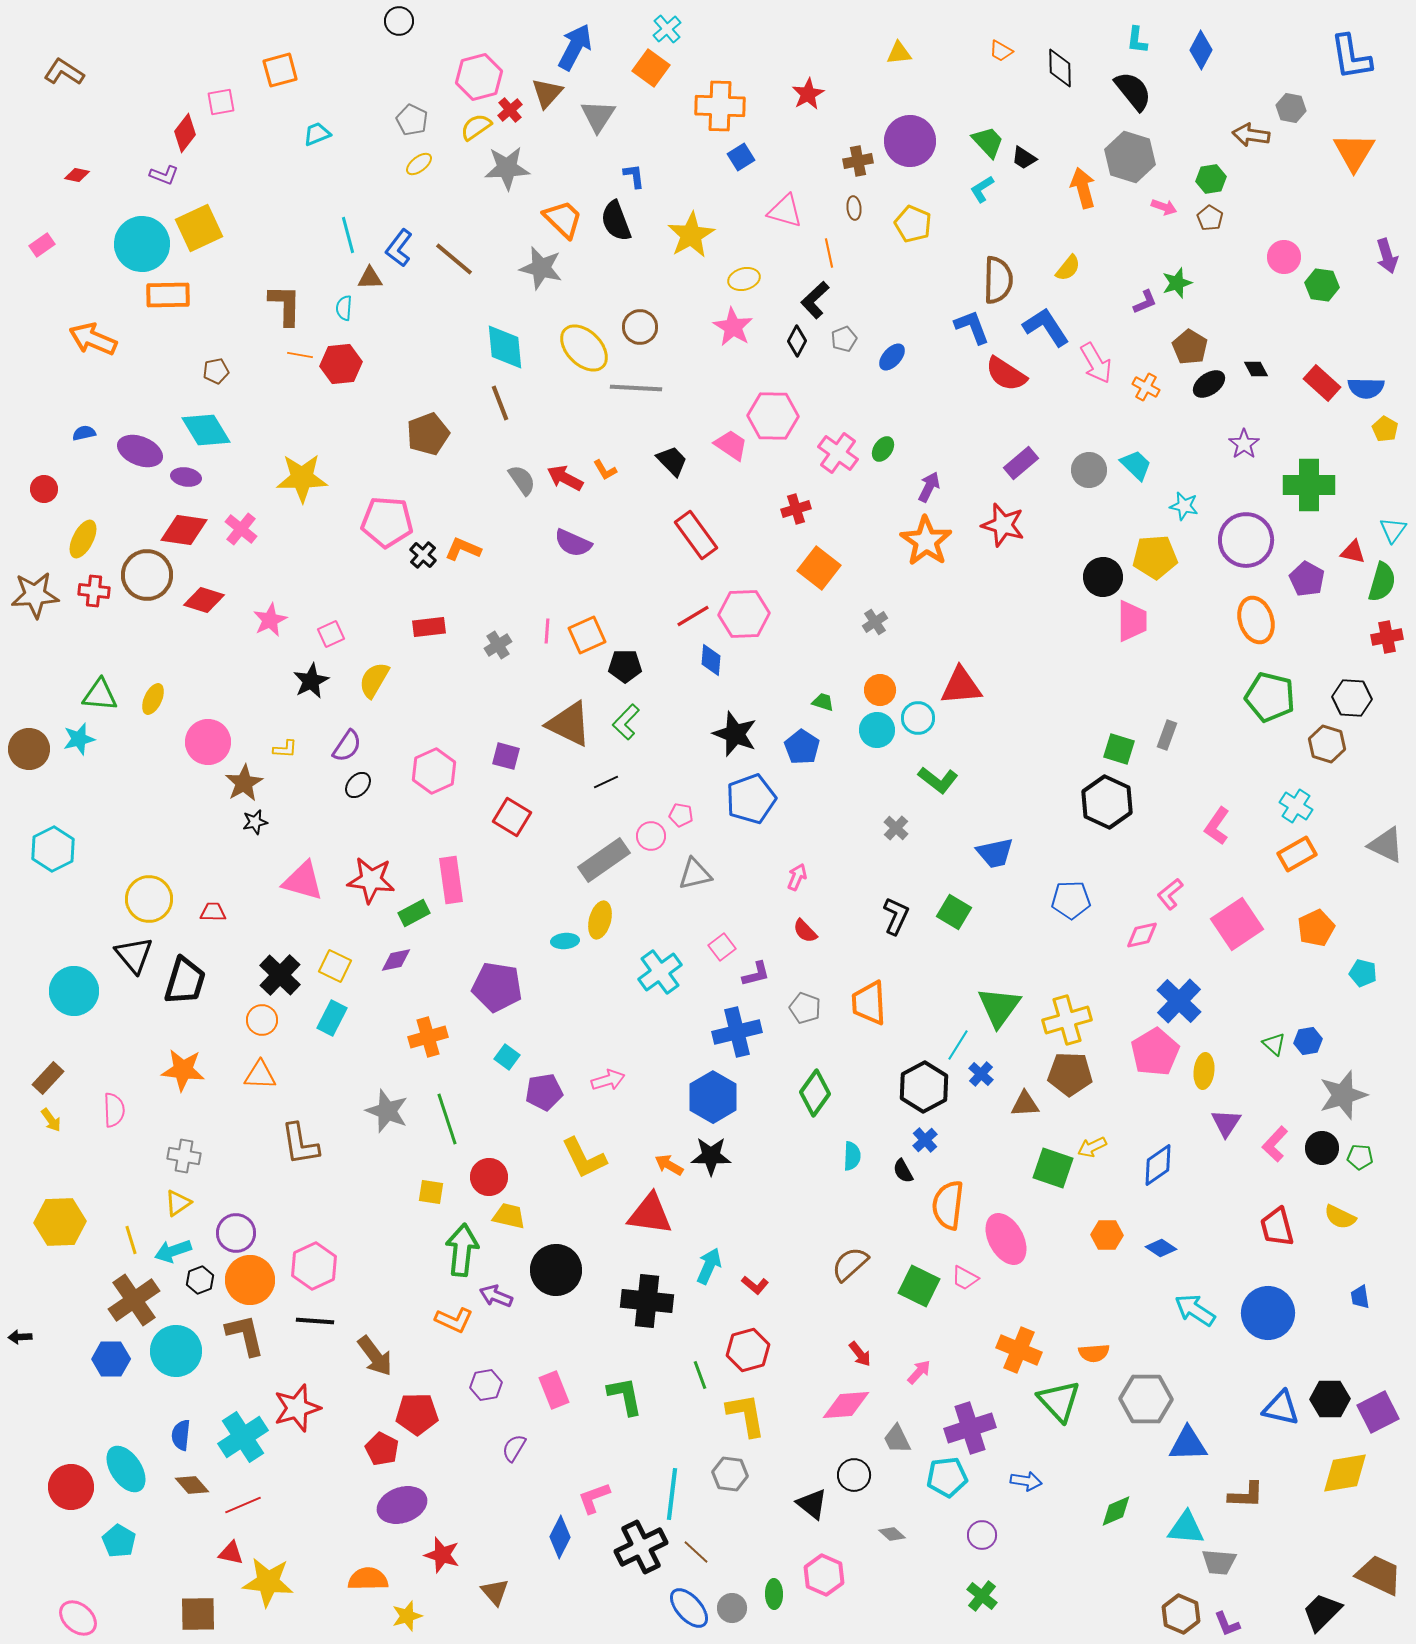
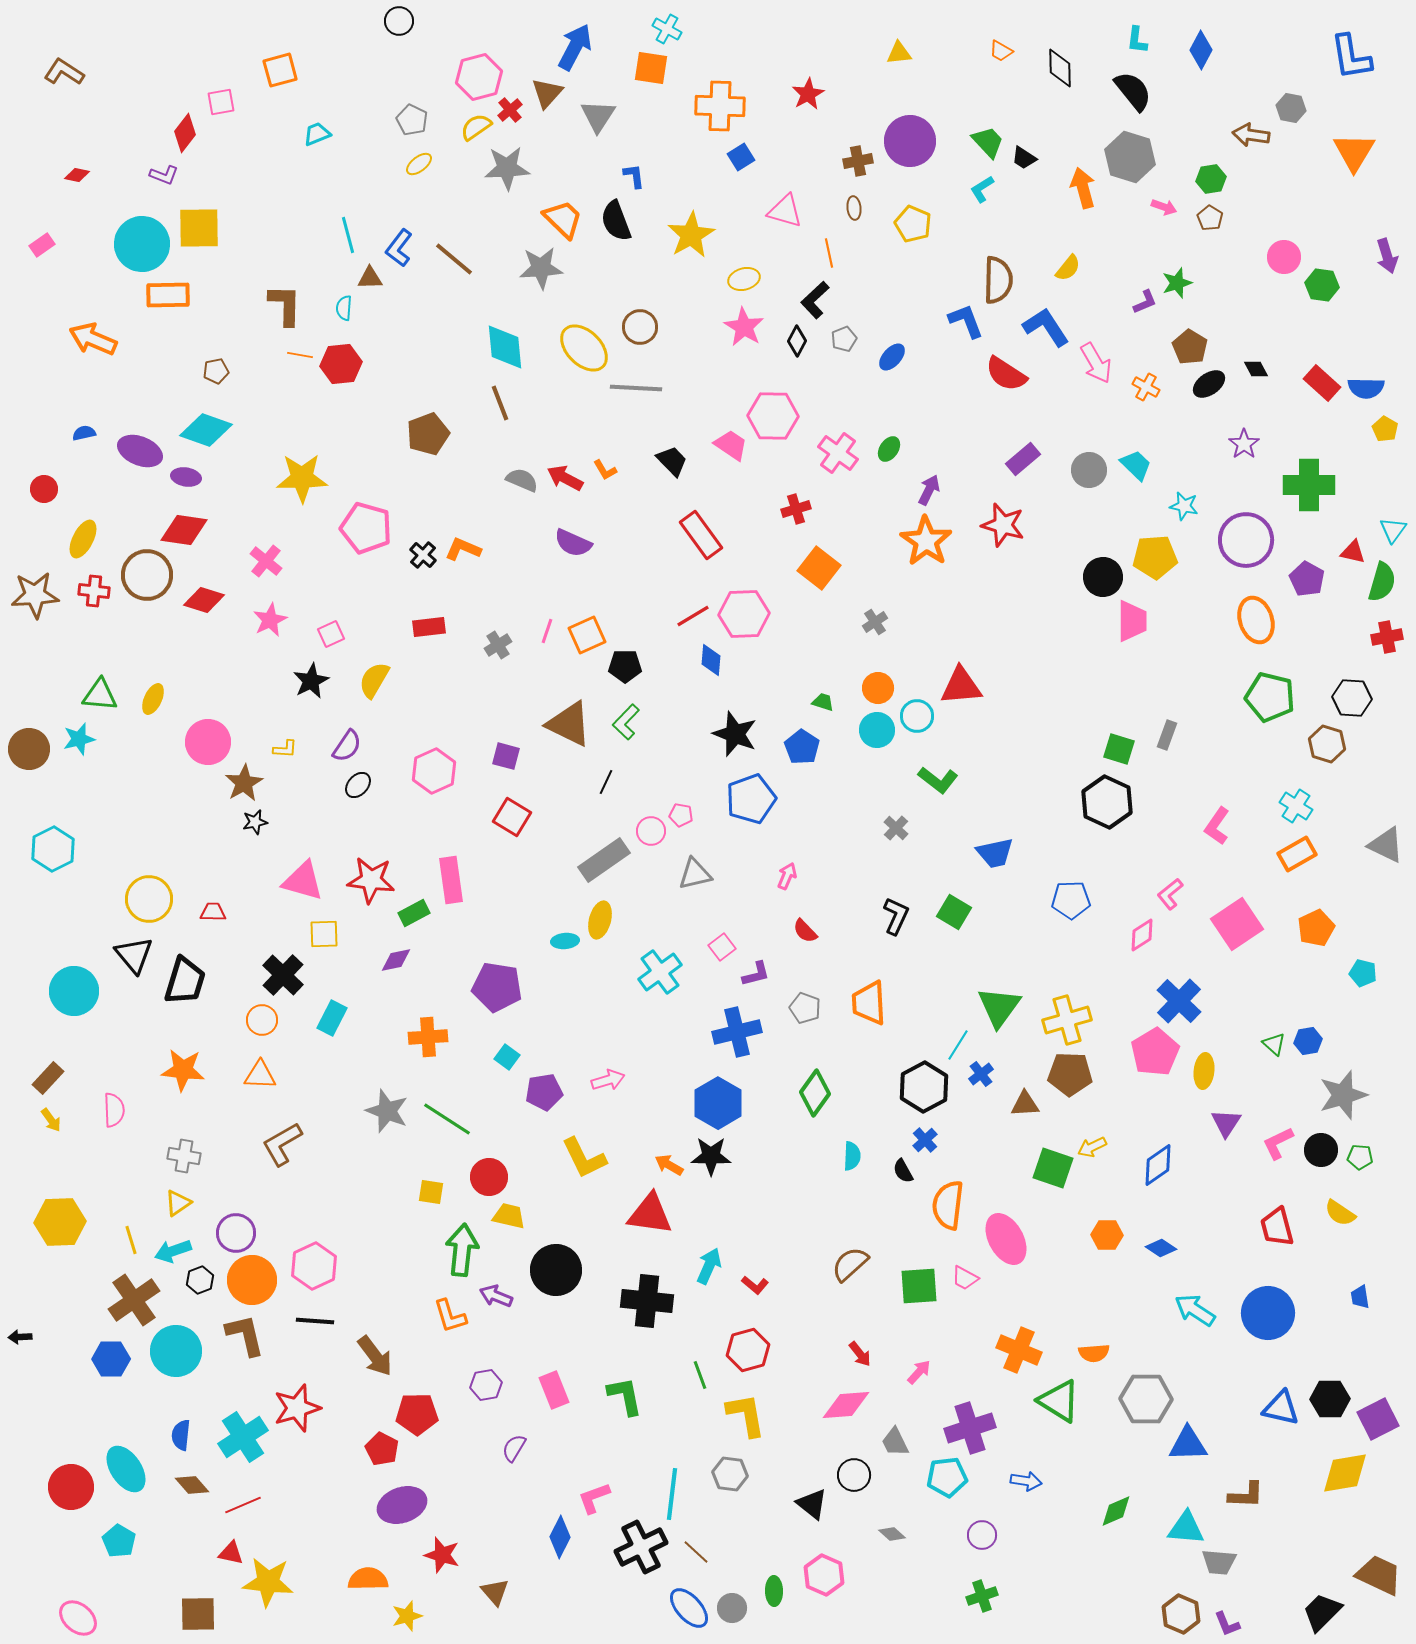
cyan cross at (667, 29): rotated 20 degrees counterclockwise
orange square at (651, 68): rotated 27 degrees counterclockwise
yellow square at (199, 228): rotated 24 degrees clockwise
gray star at (541, 268): rotated 18 degrees counterclockwise
pink star at (733, 327): moved 11 px right
blue L-shape at (972, 327): moved 6 px left, 6 px up
cyan diamond at (206, 430): rotated 39 degrees counterclockwise
green ellipse at (883, 449): moved 6 px right
purple rectangle at (1021, 463): moved 2 px right, 4 px up
gray semicircle at (522, 480): rotated 32 degrees counterclockwise
purple arrow at (929, 487): moved 3 px down
pink pentagon at (387, 522): moved 21 px left, 6 px down; rotated 12 degrees clockwise
pink cross at (241, 529): moved 25 px right, 32 px down
red rectangle at (696, 535): moved 5 px right
pink line at (547, 631): rotated 15 degrees clockwise
orange circle at (880, 690): moved 2 px left, 2 px up
cyan circle at (918, 718): moved 1 px left, 2 px up
black line at (606, 782): rotated 40 degrees counterclockwise
pink circle at (651, 836): moved 5 px up
pink arrow at (797, 877): moved 10 px left, 1 px up
pink diamond at (1142, 935): rotated 20 degrees counterclockwise
yellow square at (335, 966): moved 11 px left, 32 px up; rotated 28 degrees counterclockwise
black cross at (280, 975): moved 3 px right
orange cross at (428, 1037): rotated 12 degrees clockwise
blue cross at (981, 1074): rotated 10 degrees clockwise
blue hexagon at (713, 1097): moved 5 px right, 6 px down
green line at (447, 1119): rotated 39 degrees counterclockwise
brown L-shape at (300, 1144): moved 18 px left; rotated 69 degrees clockwise
pink L-shape at (1275, 1144): moved 3 px right, 1 px up; rotated 21 degrees clockwise
black circle at (1322, 1148): moved 1 px left, 2 px down
yellow semicircle at (1340, 1217): moved 4 px up; rotated 8 degrees clockwise
orange circle at (250, 1280): moved 2 px right
green square at (919, 1286): rotated 30 degrees counterclockwise
orange L-shape at (454, 1320): moved 4 px left, 4 px up; rotated 48 degrees clockwise
green triangle at (1059, 1401): rotated 15 degrees counterclockwise
purple square at (1378, 1412): moved 7 px down
gray trapezoid at (897, 1439): moved 2 px left, 3 px down
green ellipse at (774, 1594): moved 3 px up
green cross at (982, 1596): rotated 32 degrees clockwise
